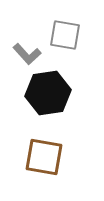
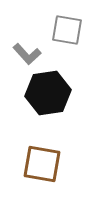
gray square: moved 2 px right, 5 px up
brown square: moved 2 px left, 7 px down
